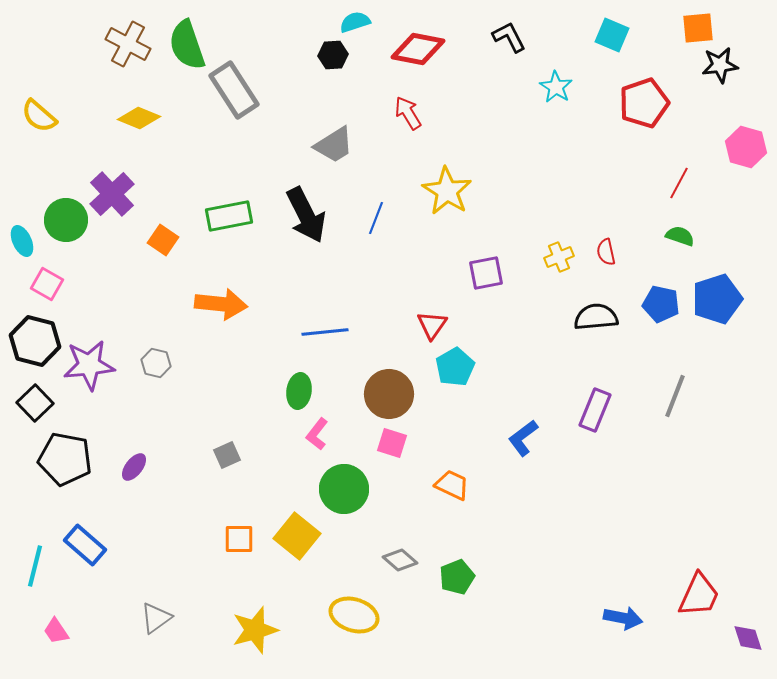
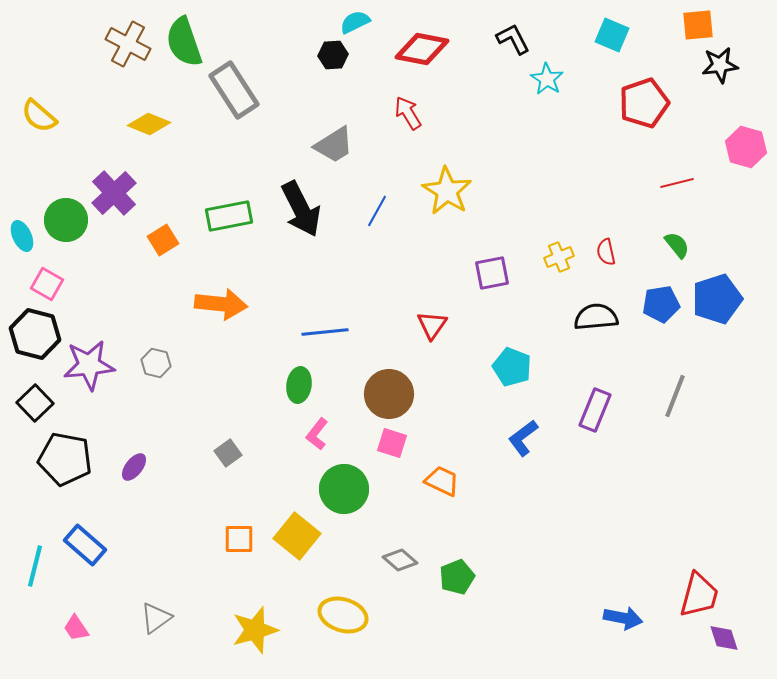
cyan semicircle at (355, 22): rotated 8 degrees counterclockwise
orange square at (698, 28): moved 3 px up
black L-shape at (509, 37): moved 4 px right, 2 px down
green semicircle at (187, 45): moved 3 px left, 3 px up
red diamond at (418, 49): moved 4 px right
cyan star at (556, 87): moved 9 px left, 8 px up
yellow diamond at (139, 118): moved 10 px right, 6 px down
red line at (679, 183): moved 2 px left; rotated 48 degrees clockwise
purple cross at (112, 194): moved 2 px right, 1 px up
black arrow at (306, 215): moved 5 px left, 6 px up
blue line at (376, 218): moved 1 px right, 7 px up; rotated 8 degrees clockwise
green semicircle at (680, 236): moved 3 px left, 9 px down; rotated 32 degrees clockwise
orange square at (163, 240): rotated 24 degrees clockwise
cyan ellipse at (22, 241): moved 5 px up
purple square at (486, 273): moved 6 px right
blue pentagon at (661, 304): rotated 21 degrees counterclockwise
black hexagon at (35, 341): moved 7 px up
cyan pentagon at (455, 367): moved 57 px right; rotated 21 degrees counterclockwise
green ellipse at (299, 391): moved 6 px up
gray square at (227, 455): moved 1 px right, 2 px up; rotated 12 degrees counterclockwise
orange trapezoid at (452, 485): moved 10 px left, 4 px up
red trapezoid at (699, 595): rotated 9 degrees counterclockwise
yellow ellipse at (354, 615): moved 11 px left
pink trapezoid at (56, 631): moved 20 px right, 3 px up
purple diamond at (748, 638): moved 24 px left
